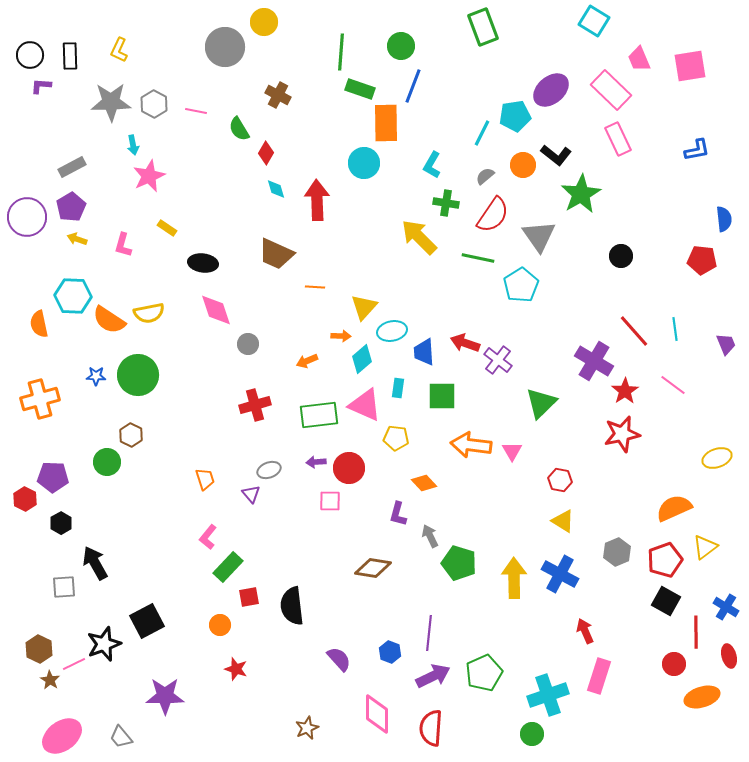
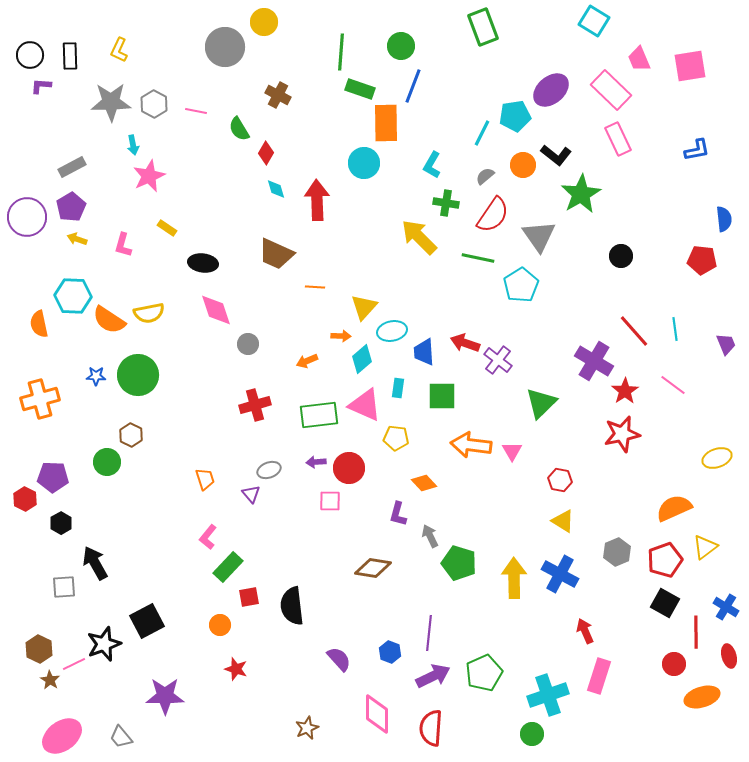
black square at (666, 601): moved 1 px left, 2 px down
